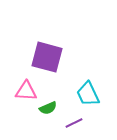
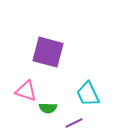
purple square: moved 1 px right, 5 px up
pink triangle: rotated 15 degrees clockwise
green semicircle: rotated 24 degrees clockwise
